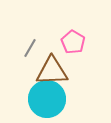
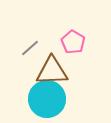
gray line: rotated 18 degrees clockwise
